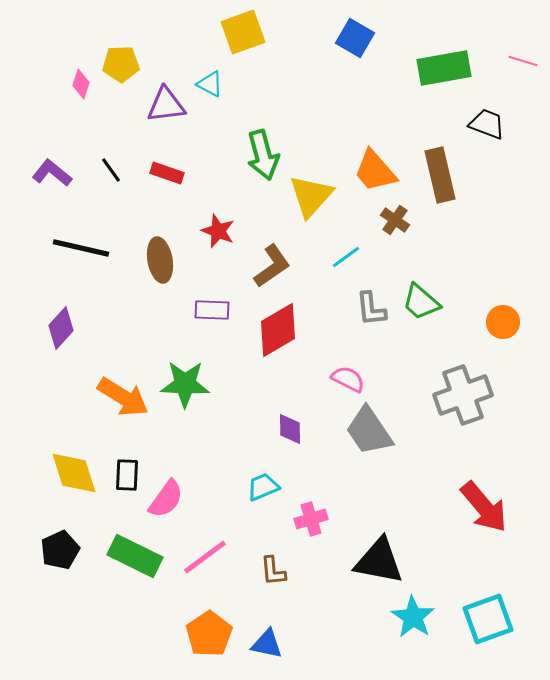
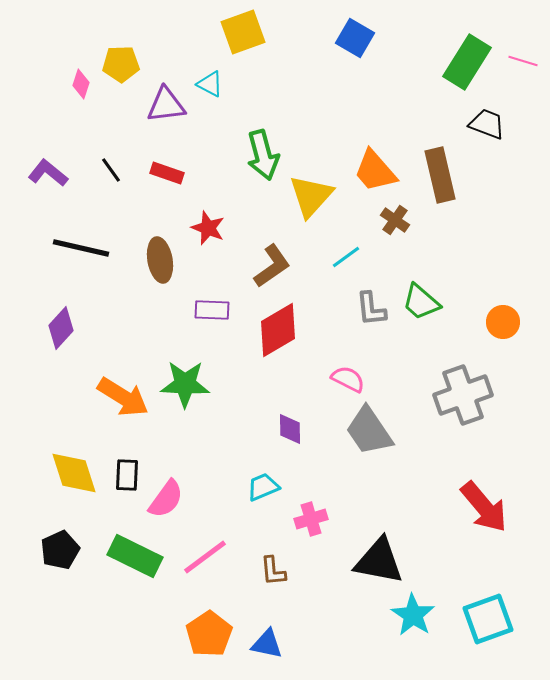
green rectangle at (444, 68): moved 23 px right, 6 px up; rotated 48 degrees counterclockwise
purple L-shape at (52, 173): moved 4 px left
red star at (218, 231): moved 10 px left, 3 px up
cyan star at (413, 617): moved 2 px up
